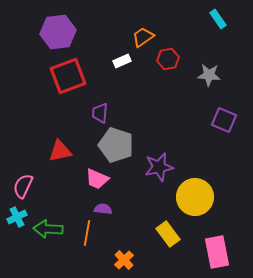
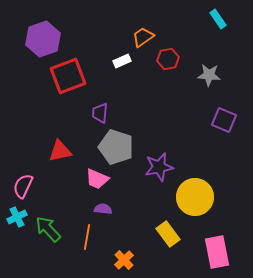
purple hexagon: moved 15 px left, 7 px down; rotated 12 degrees counterclockwise
gray pentagon: moved 2 px down
green arrow: rotated 44 degrees clockwise
orange line: moved 4 px down
